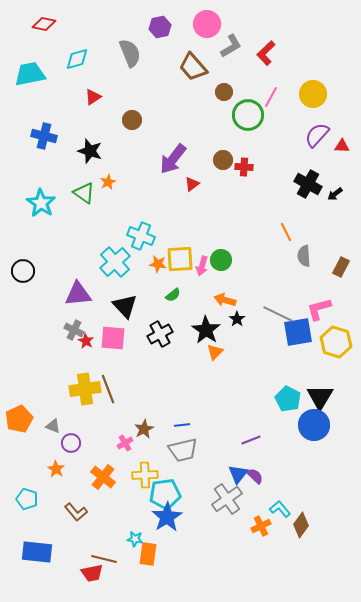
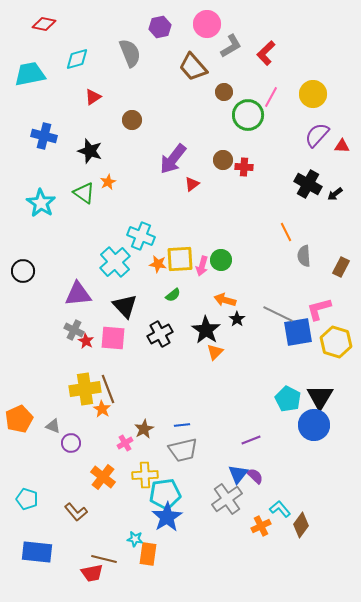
orange star at (56, 469): moved 46 px right, 60 px up
